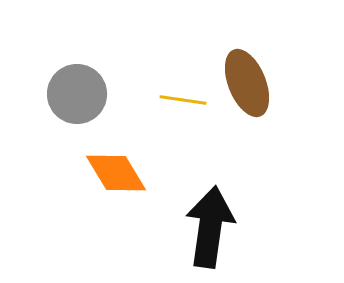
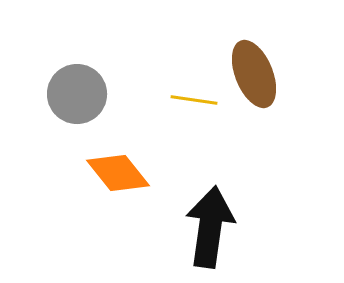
brown ellipse: moved 7 px right, 9 px up
yellow line: moved 11 px right
orange diamond: moved 2 px right; rotated 8 degrees counterclockwise
